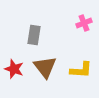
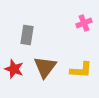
gray rectangle: moved 7 px left
brown triangle: rotated 15 degrees clockwise
